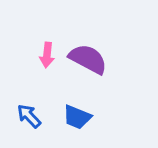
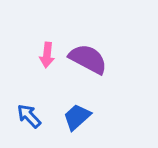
blue trapezoid: rotated 116 degrees clockwise
